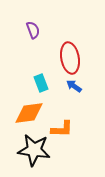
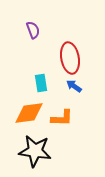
cyan rectangle: rotated 12 degrees clockwise
orange L-shape: moved 11 px up
black star: moved 1 px right, 1 px down
